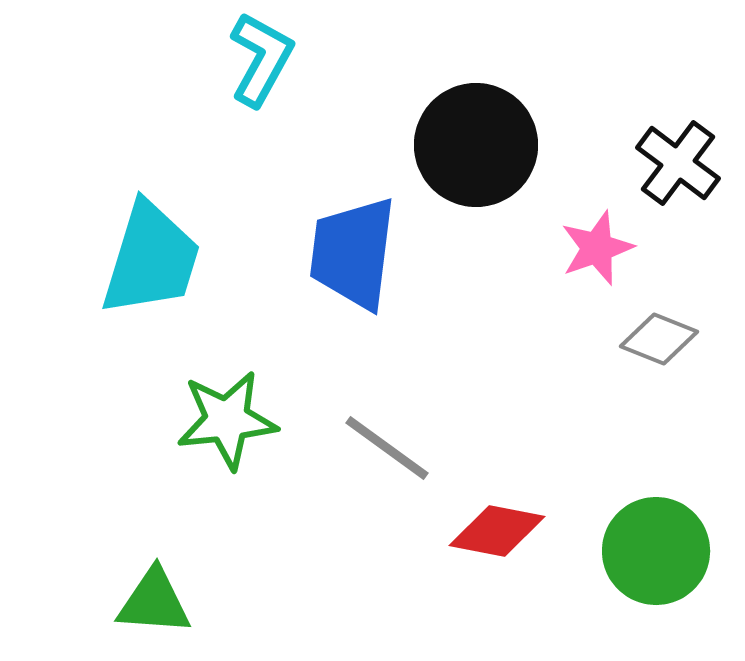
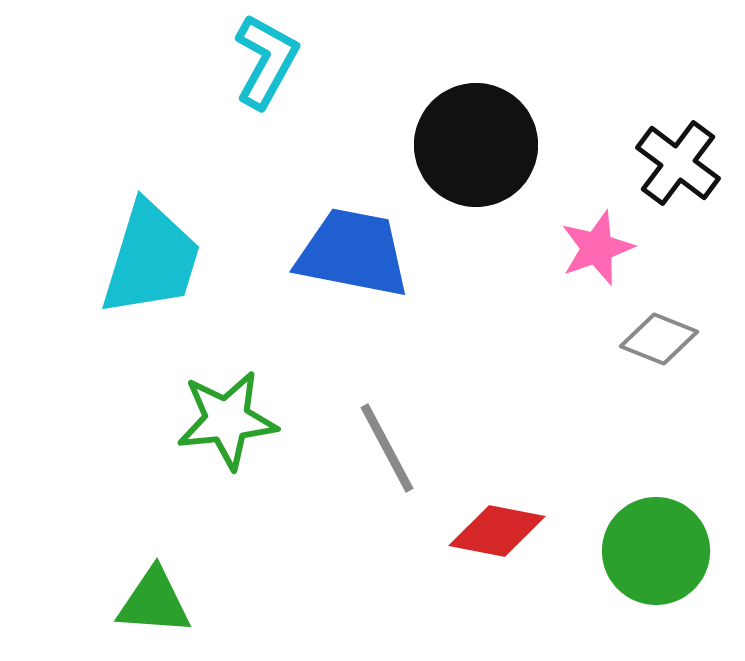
cyan L-shape: moved 5 px right, 2 px down
blue trapezoid: rotated 94 degrees clockwise
gray line: rotated 26 degrees clockwise
